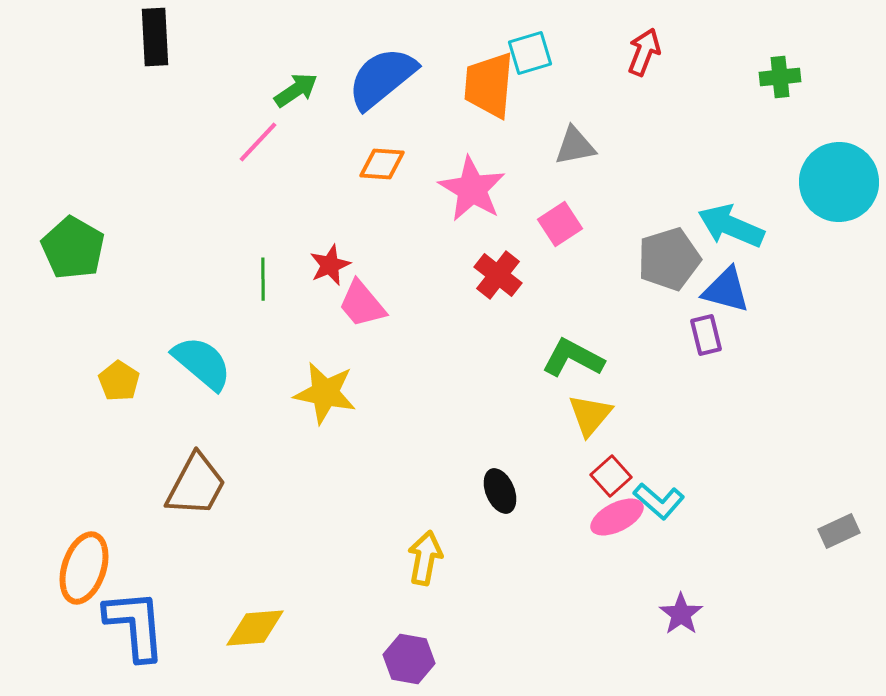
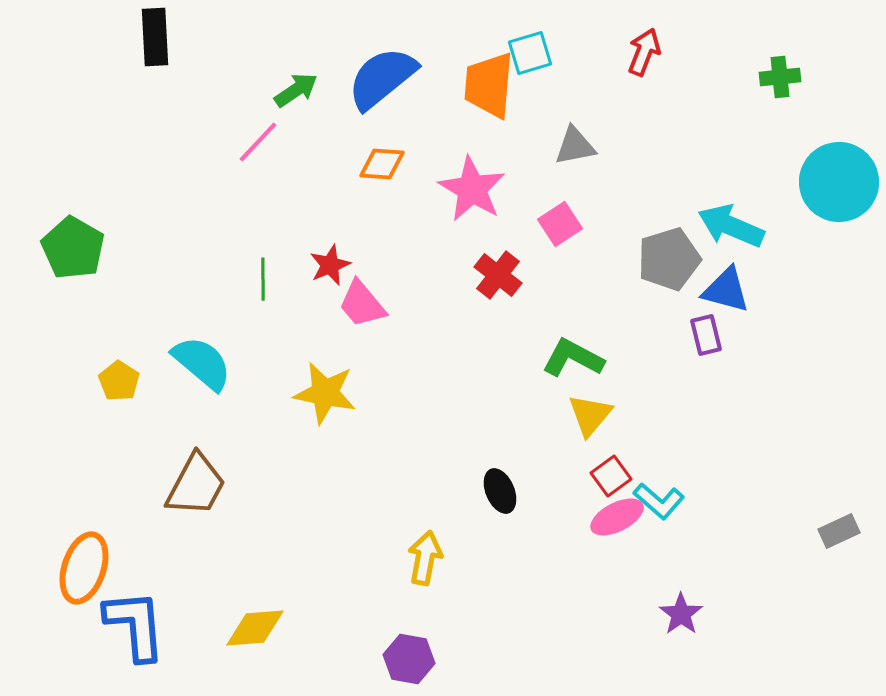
red square: rotated 6 degrees clockwise
